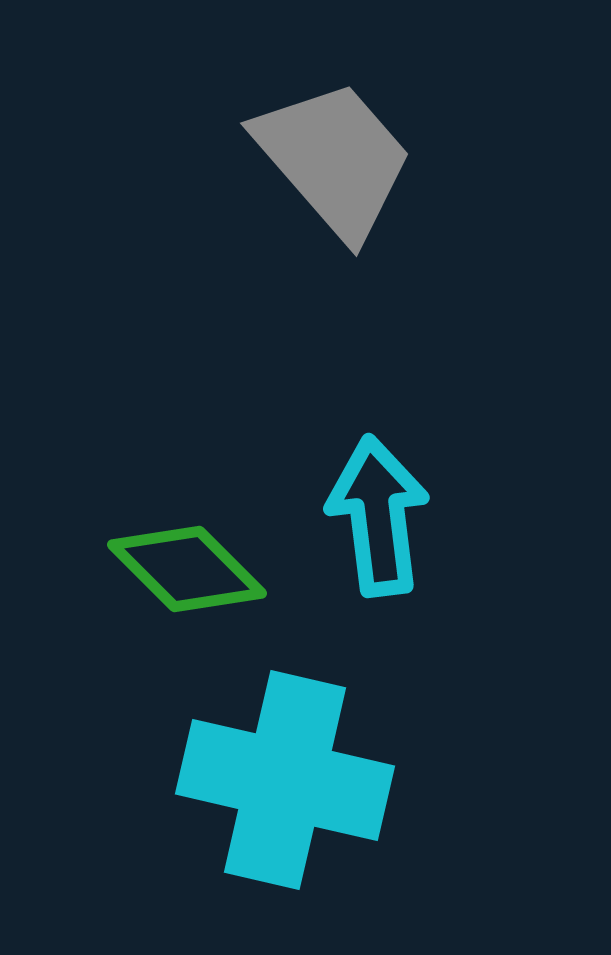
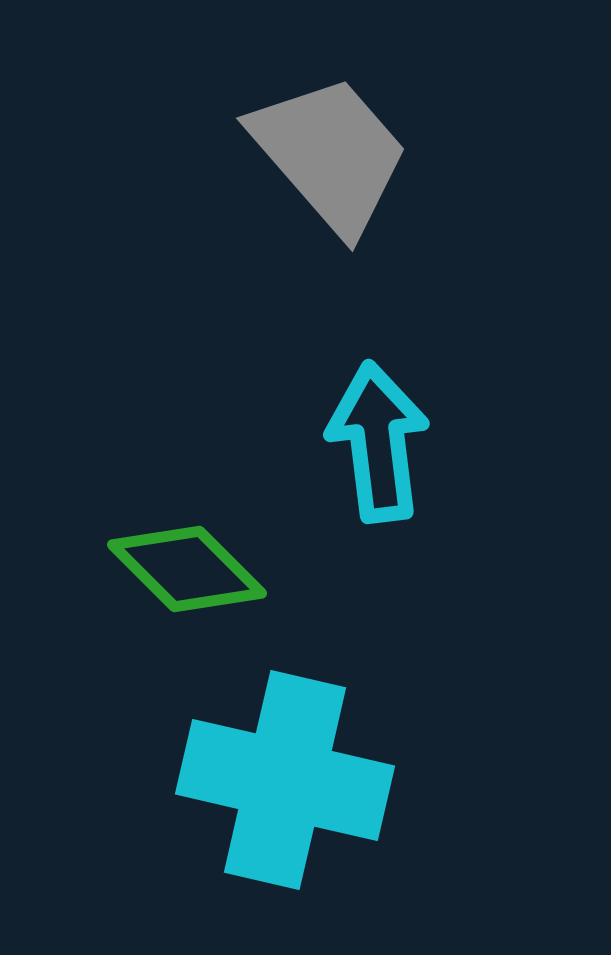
gray trapezoid: moved 4 px left, 5 px up
cyan arrow: moved 74 px up
